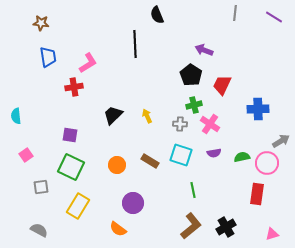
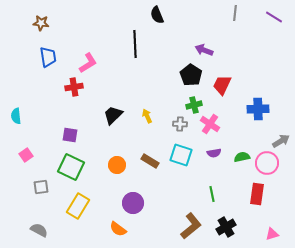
green line: moved 19 px right, 4 px down
